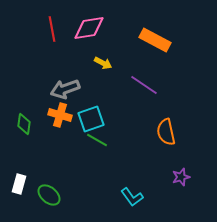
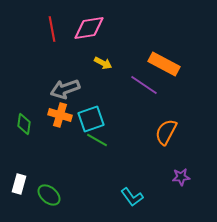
orange rectangle: moved 9 px right, 24 px down
orange semicircle: rotated 40 degrees clockwise
purple star: rotated 12 degrees clockwise
